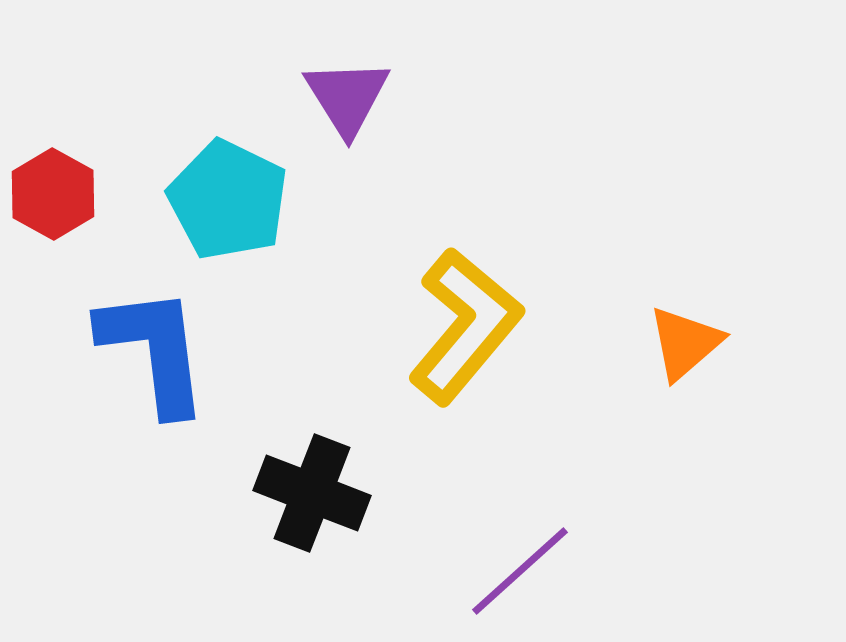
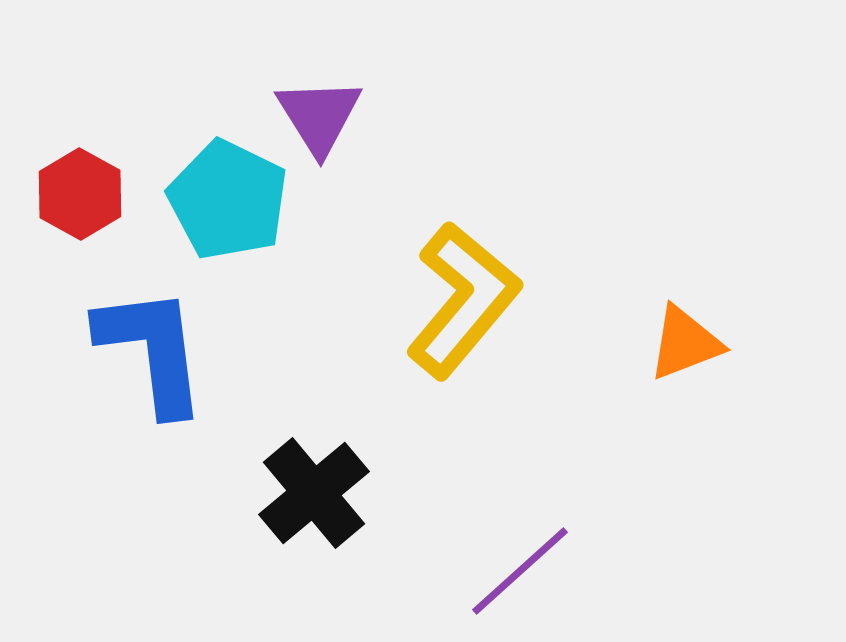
purple triangle: moved 28 px left, 19 px down
red hexagon: moved 27 px right
yellow L-shape: moved 2 px left, 26 px up
orange triangle: rotated 20 degrees clockwise
blue L-shape: moved 2 px left
black cross: moved 2 px right; rotated 29 degrees clockwise
